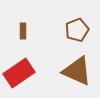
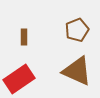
brown rectangle: moved 1 px right, 6 px down
red rectangle: moved 6 px down
